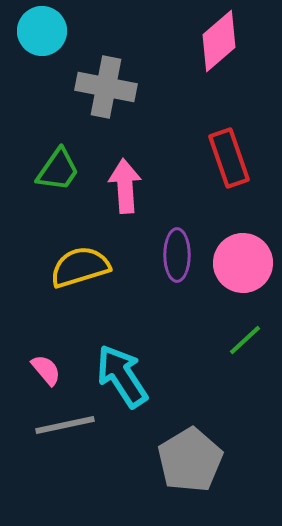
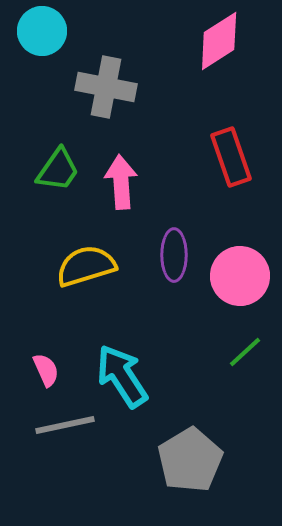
pink diamond: rotated 8 degrees clockwise
red rectangle: moved 2 px right, 1 px up
pink arrow: moved 4 px left, 4 px up
purple ellipse: moved 3 px left
pink circle: moved 3 px left, 13 px down
yellow semicircle: moved 6 px right, 1 px up
green line: moved 12 px down
pink semicircle: rotated 16 degrees clockwise
